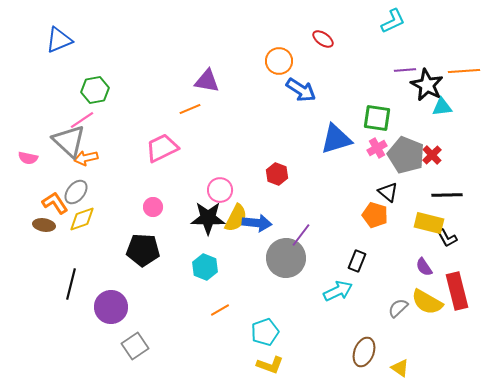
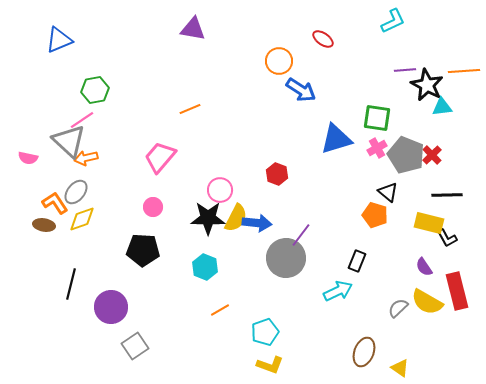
purple triangle at (207, 81): moved 14 px left, 52 px up
pink trapezoid at (162, 148): moved 2 px left, 9 px down; rotated 24 degrees counterclockwise
